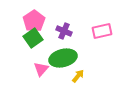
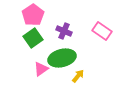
pink pentagon: moved 1 px left, 6 px up
pink rectangle: rotated 48 degrees clockwise
green ellipse: moved 1 px left
pink triangle: rotated 14 degrees clockwise
